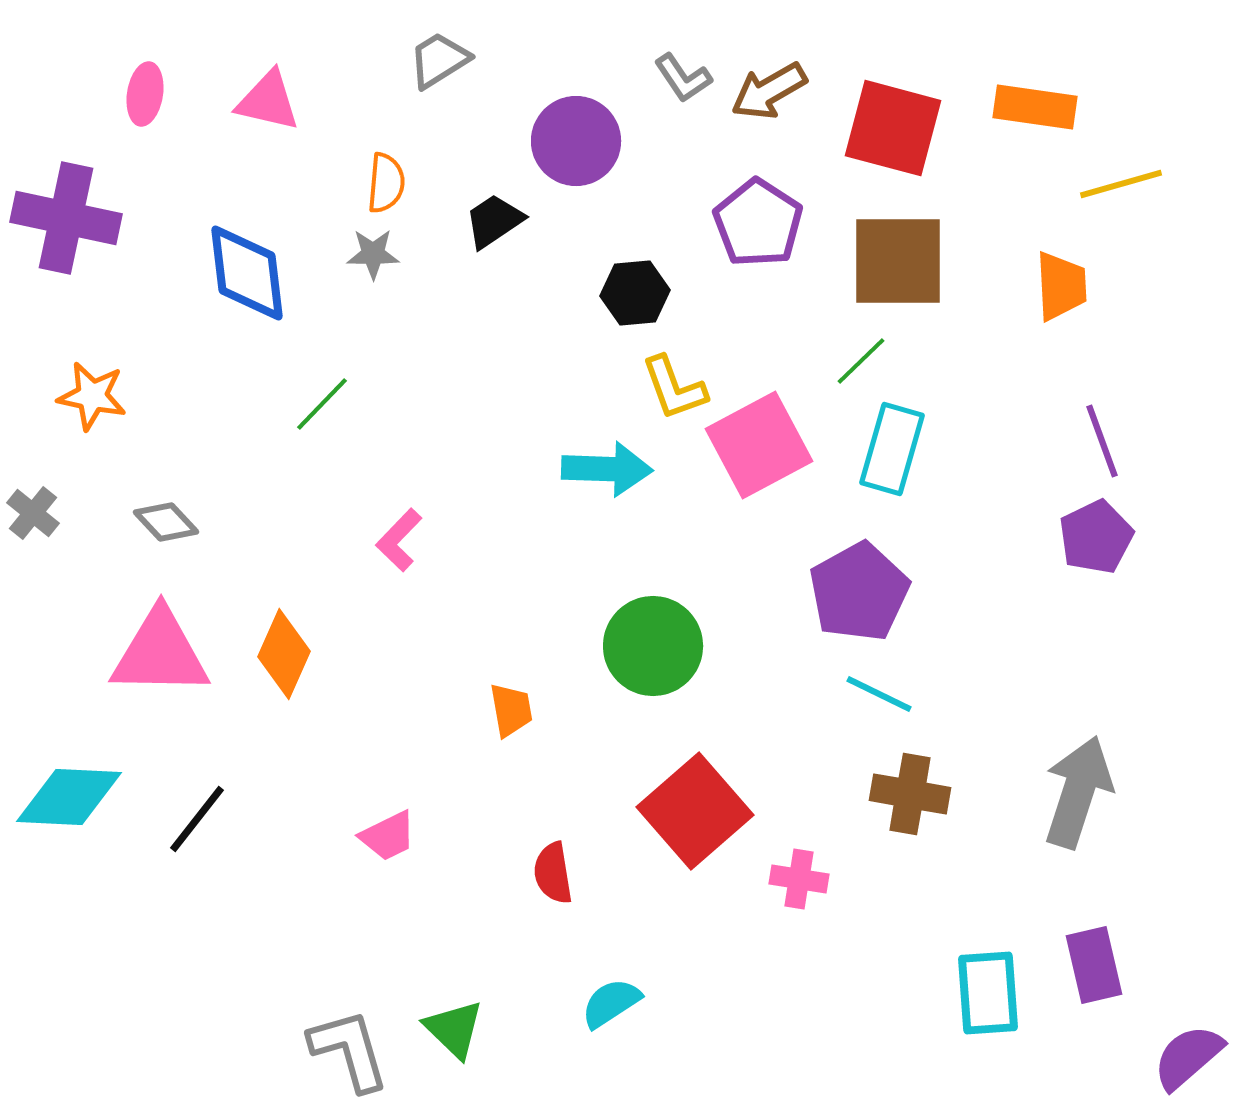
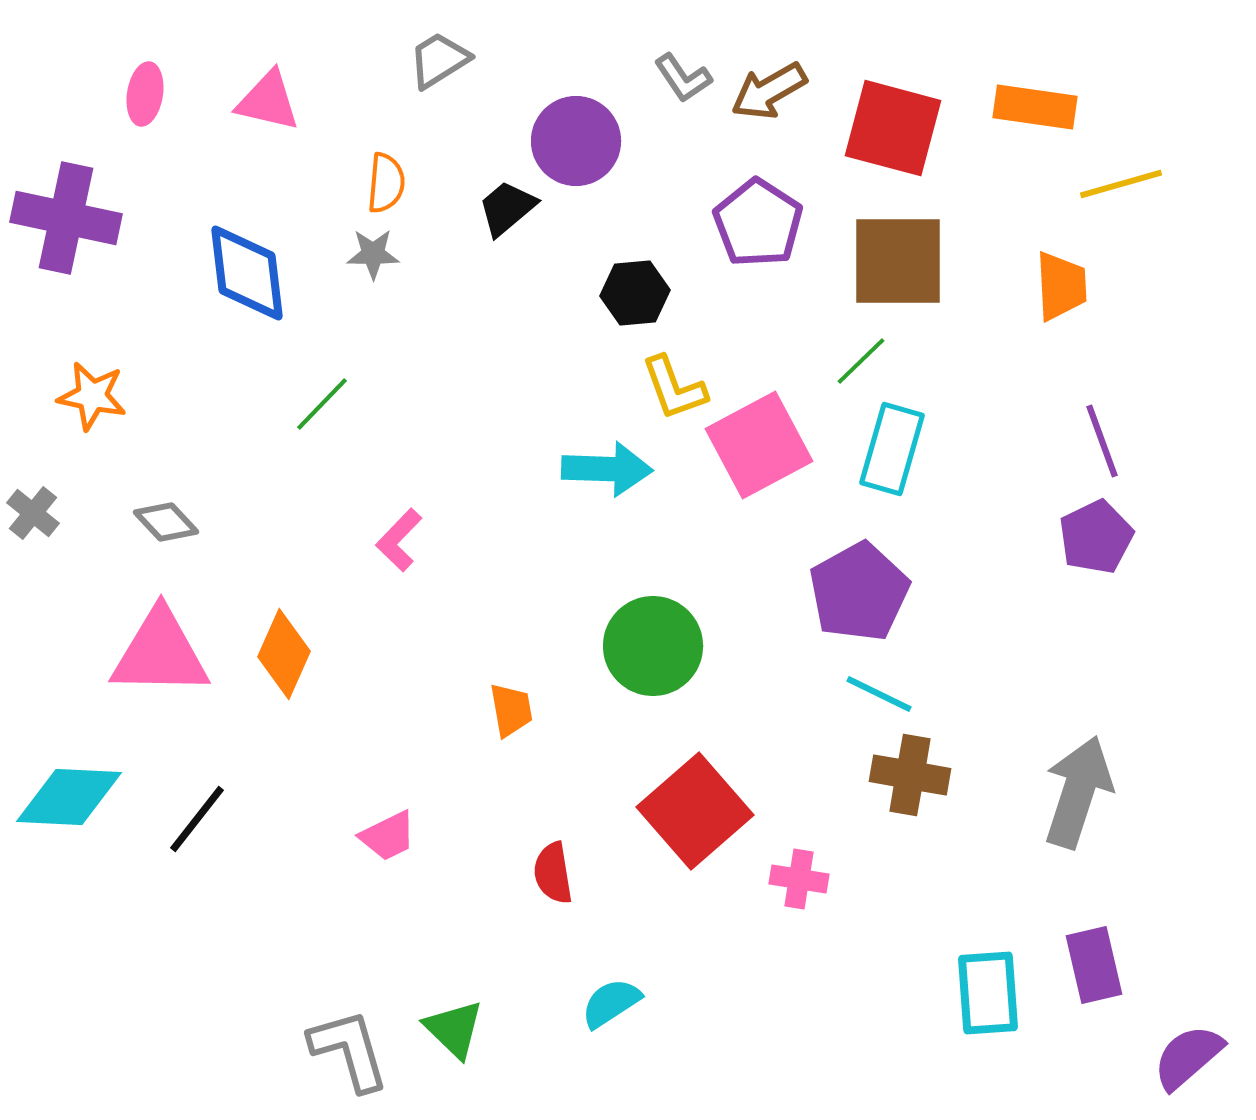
black trapezoid at (494, 221): moved 13 px right, 13 px up; rotated 6 degrees counterclockwise
brown cross at (910, 794): moved 19 px up
